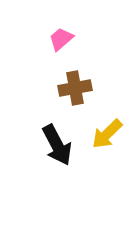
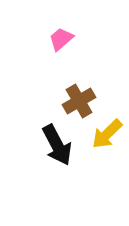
brown cross: moved 4 px right, 13 px down; rotated 20 degrees counterclockwise
